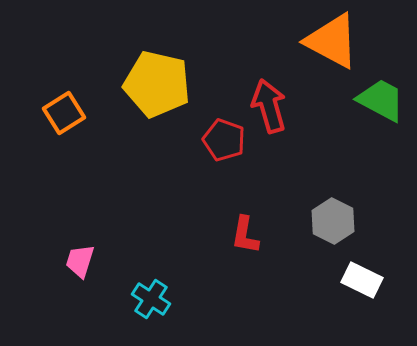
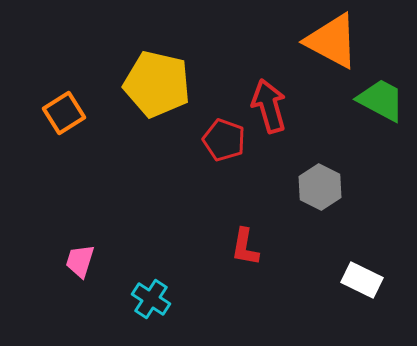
gray hexagon: moved 13 px left, 34 px up
red L-shape: moved 12 px down
